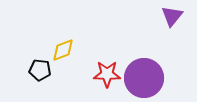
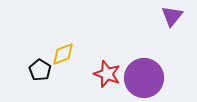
yellow diamond: moved 4 px down
black pentagon: rotated 25 degrees clockwise
red star: rotated 20 degrees clockwise
